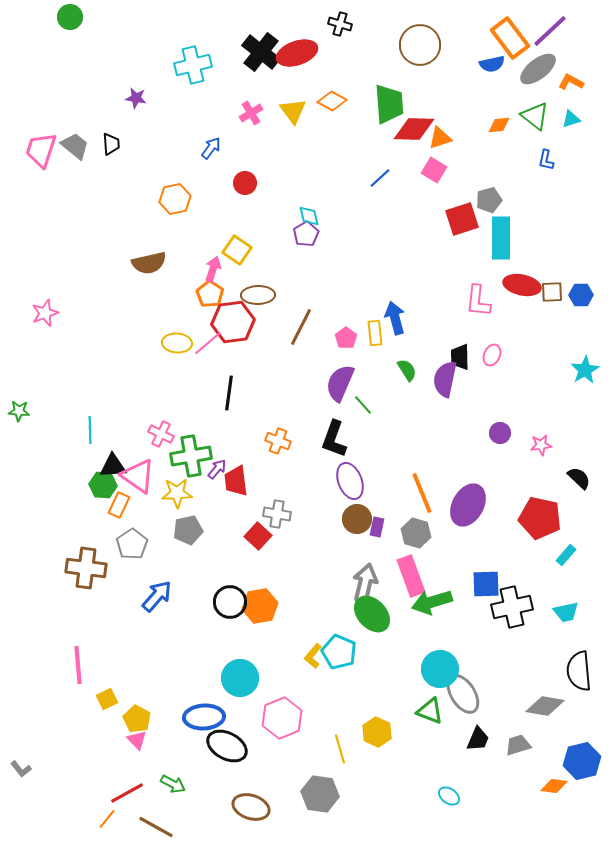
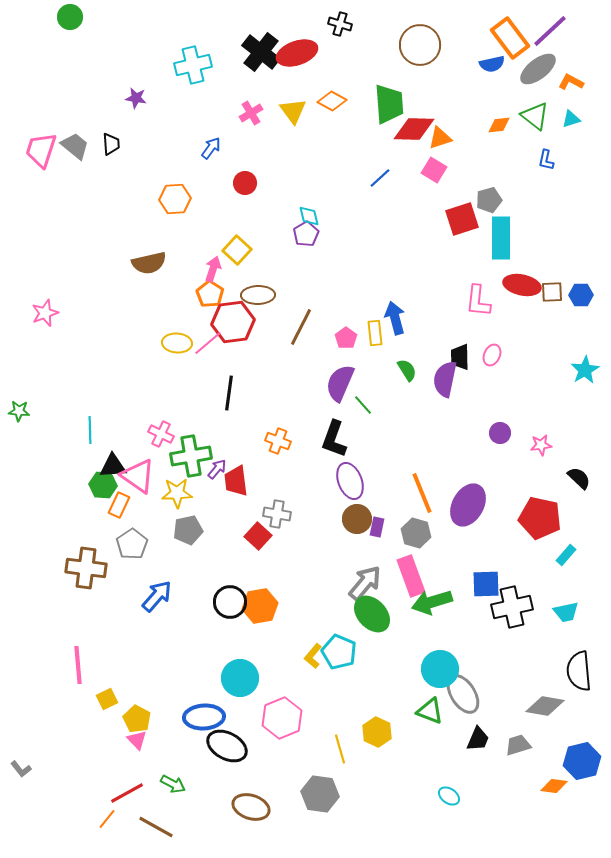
orange hexagon at (175, 199): rotated 8 degrees clockwise
yellow square at (237, 250): rotated 8 degrees clockwise
gray arrow at (365, 583): rotated 27 degrees clockwise
